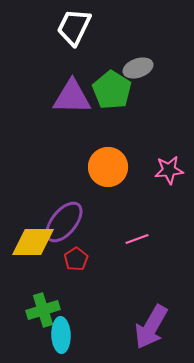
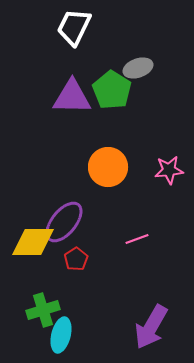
cyan ellipse: rotated 16 degrees clockwise
